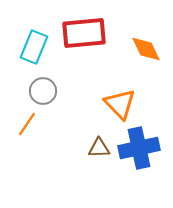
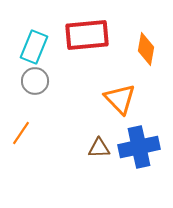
red rectangle: moved 3 px right, 2 px down
orange diamond: rotated 36 degrees clockwise
gray circle: moved 8 px left, 10 px up
orange triangle: moved 5 px up
orange line: moved 6 px left, 9 px down
blue cross: moved 1 px up
